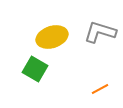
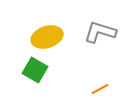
yellow ellipse: moved 5 px left
green square: moved 1 px down
